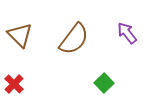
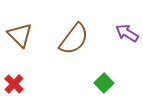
purple arrow: rotated 20 degrees counterclockwise
